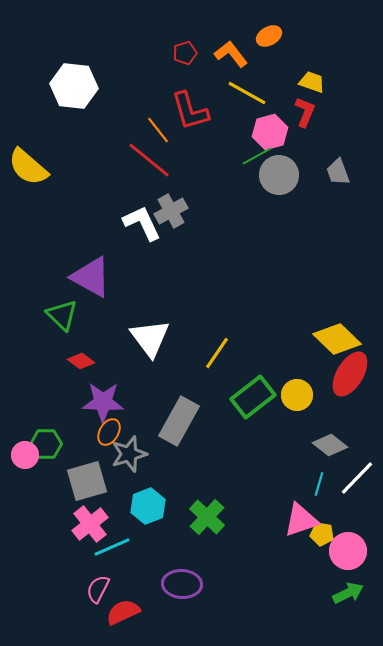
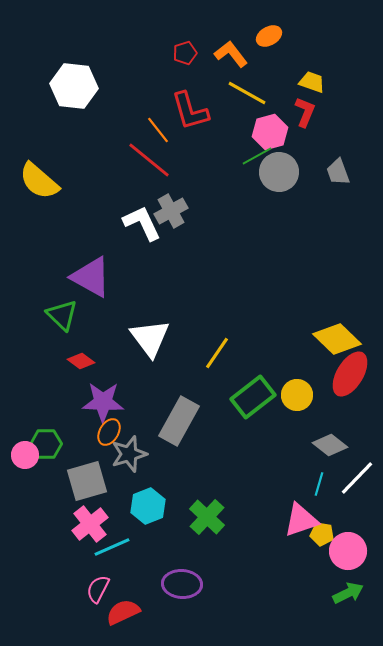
yellow semicircle at (28, 167): moved 11 px right, 14 px down
gray circle at (279, 175): moved 3 px up
